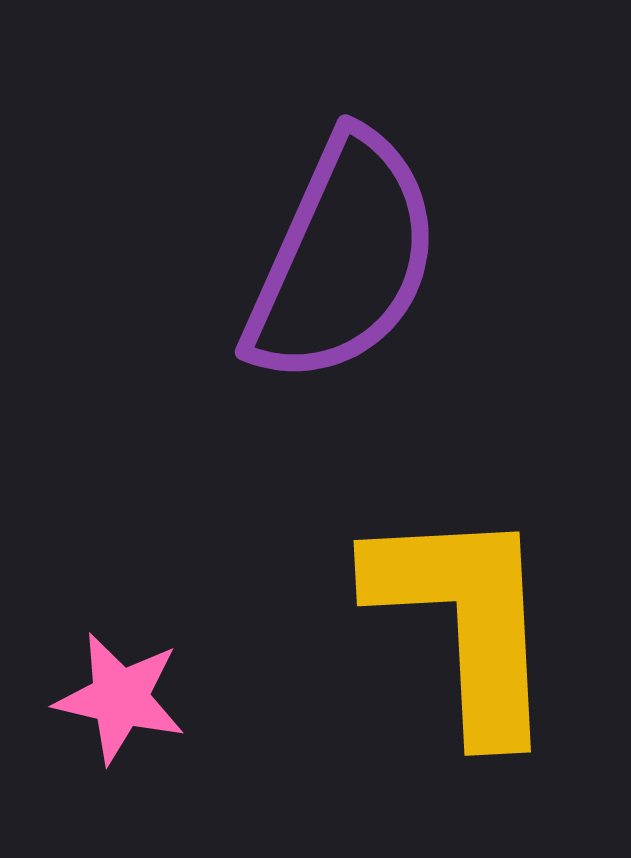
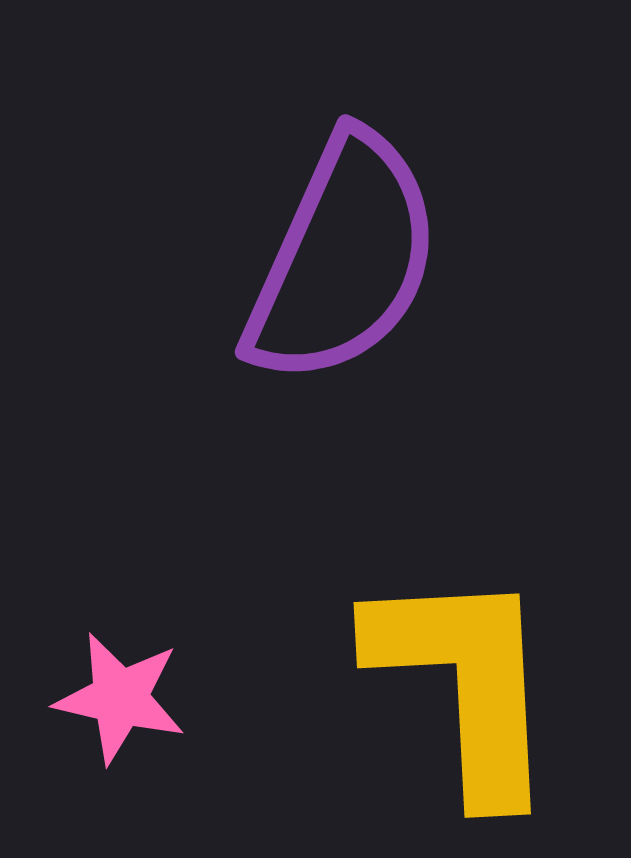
yellow L-shape: moved 62 px down
